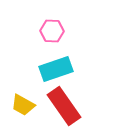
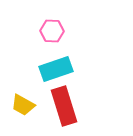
red rectangle: rotated 18 degrees clockwise
